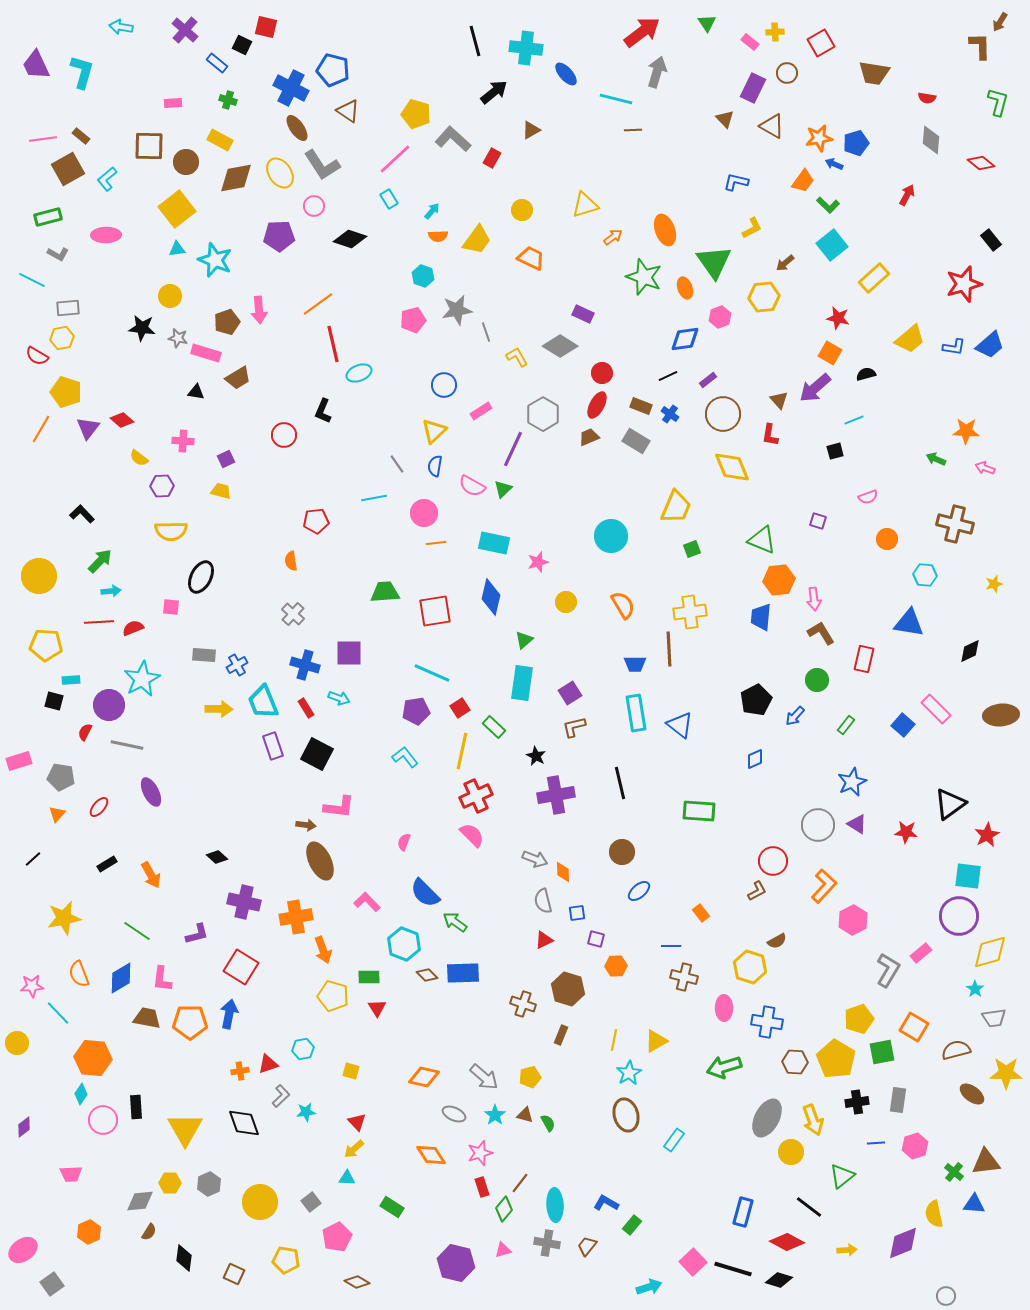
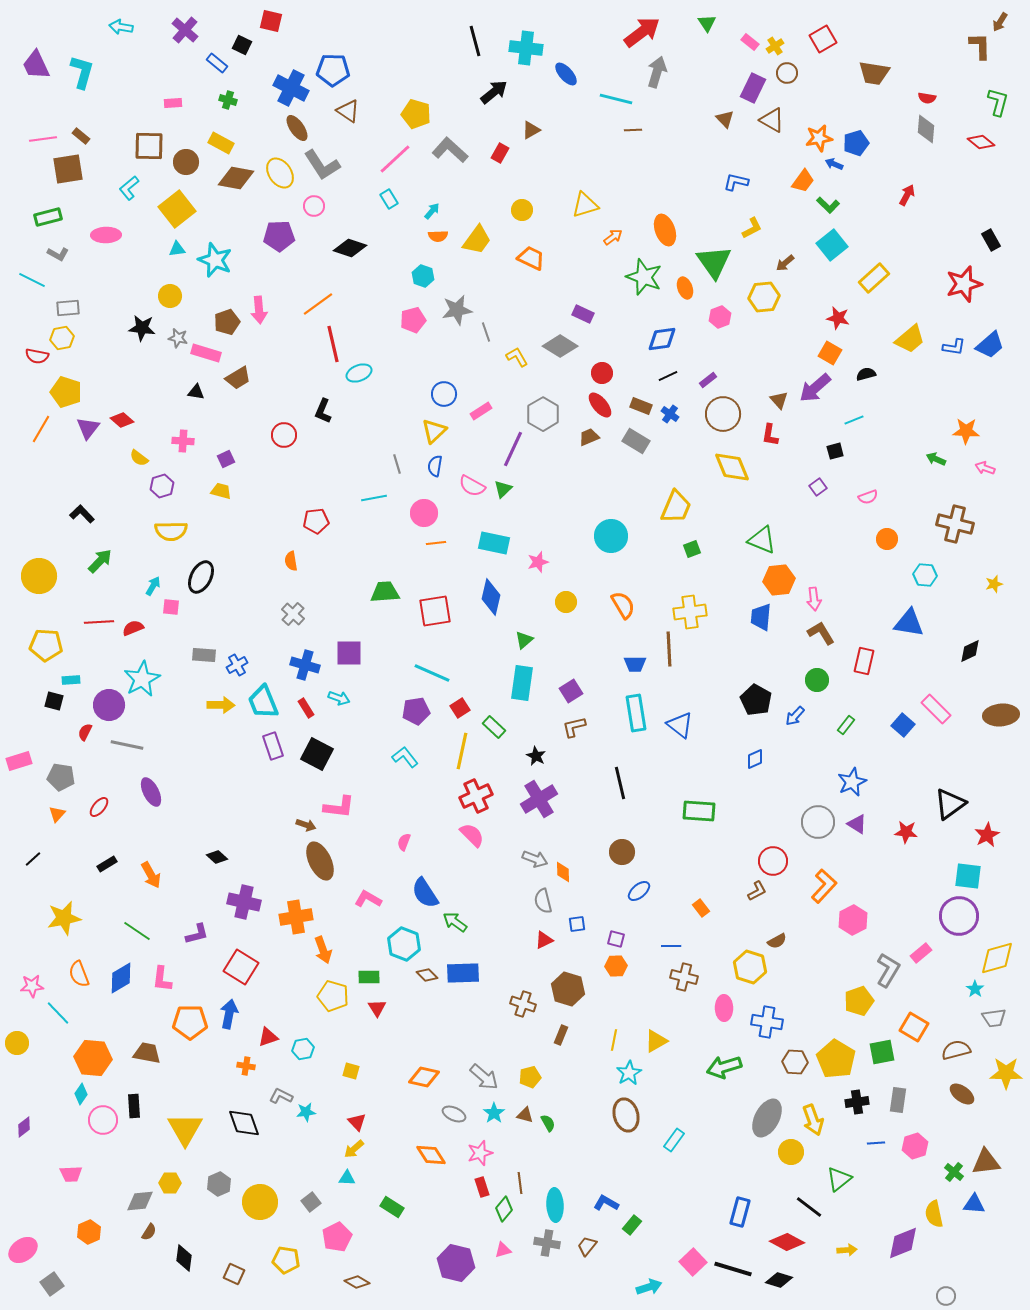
red square at (266, 27): moved 5 px right, 6 px up
yellow cross at (775, 32): moved 14 px down; rotated 30 degrees counterclockwise
red square at (821, 43): moved 2 px right, 4 px up
blue pentagon at (333, 70): rotated 12 degrees counterclockwise
brown triangle at (772, 126): moved 6 px up
gray L-shape at (453, 139): moved 3 px left, 11 px down
yellow rectangle at (220, 140): moved 1 px right, 3 px down
gray diamond at (931, 140): moved 5 px left, 11 px up
red rectangle at (492, 158): moved 8 px right, 5 px up
red diamond at (981, 163): moved 21 px up
brown square at (68, 169): rotated 20 degrees clockwise
brown diamond at (236, 178): rotated 21 degrees clockwise
cyan L-shape at (107, 179): moved 22 px right, 9 px down
black diamond at (350, 239): moved 9 px down
black rectangle at (991, 240): rotated 10 degrees clockwise
blue diamond at (685, 339): moved 23 px left
red semicircle at (37, 356): rotated 20 degrees counterclockwise
blue circle at (444, 385): moved 9 px down
red ellipse at (597, 405): moved 3 px right; rotated 68 degrees counterclockwise
gray line at (397, 464): rotated 18 degrees clockwise
purple hexagon at (162, 486): rotated 15 degrees counterclockwise
purple square at (818, 521): moved 34 px up; rotated 36 degrees clockwise
cyan arrow at (111, 591): moved 42 px right, 5 px up; rotated 54 degrees counterclockwise
red rectangle at (864, 659): moved 2 px down
purple square at (570, 693): moved 1 px right, 2 px up
black pentagon at (756, 700): rotated 16 degrees counterclockwise
yellow arrow at (219, 709): moved 2 px right, 4 px up
purple cross at (556, 795): moved 17 px left, 4 px down; rotated 21 degrees counterclockwise
brown arrow at (306, 825): rotated 12 degrees clockwise
gray circle at (818, 825): moved 3 px up
blue semicircle at (425, 893): rotated 12 degrees clockwise
pink L-shape at (367, 902): moved 1 px right, 3 px up; rotated 16 degrees counterclockwise
blue square at (577, 913): moved 11 px down
orange rectangle at (701, 913): moved 5 px up
purple square at (596, 939): moved 20 px right
yellow diamond at (990, 952): moved 7 px right, 6 px down
brown trapezoid at (147, 1018): moved 35 px down
yellow pentagon at (859, 1019): moved 18 px up
red triangle at (268, 1064): moved 27 px up
orange cross at (240, 1071): moved 6 px right, 5 px up; rotated 18 degrees clockwise
brown ellipse at (972, 1094): moved 10 px left
gray L-shape at (281, 1096): rotated 110 degrees counterclockwise
black rectangle at (136, 1107): moved 2 px left, 1 px up
cyan star at (495, 1115): moved 1 px left, 2 px up
green triangle at (842, 1176): moved 3 px left, 3 px down
brown line at (520, 1183): rotated 45 degrees counterclockwise
gray hexagon at (209, 1184): moved 10 px right
blue rectangle at (743, 1212): moved 3 px left
